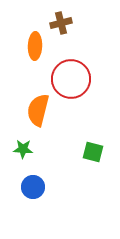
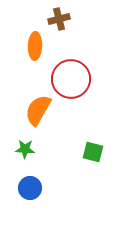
brown cross: moved 2 px left, 4 px up
orange semicircle: rotated 16 degrees clockwise
green star: moved 2 px right
blue circle: moved 3 px left, 1 px down
